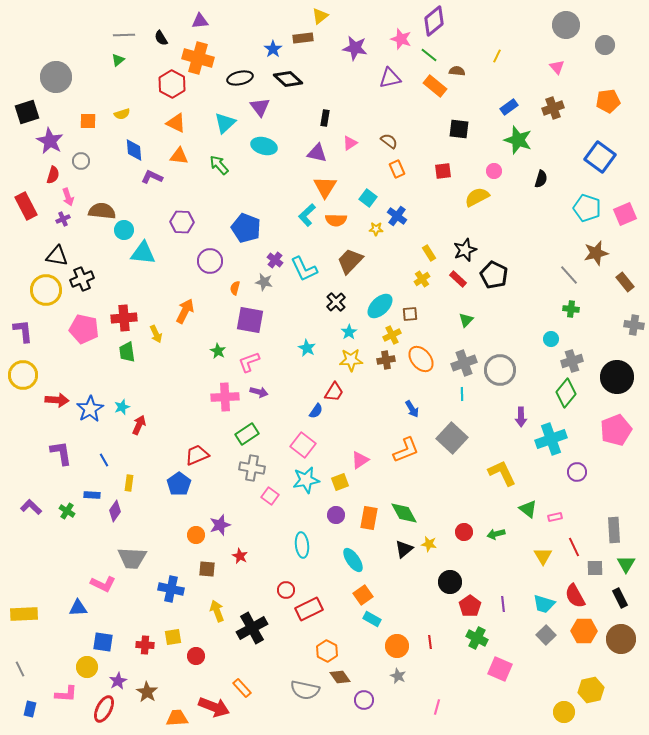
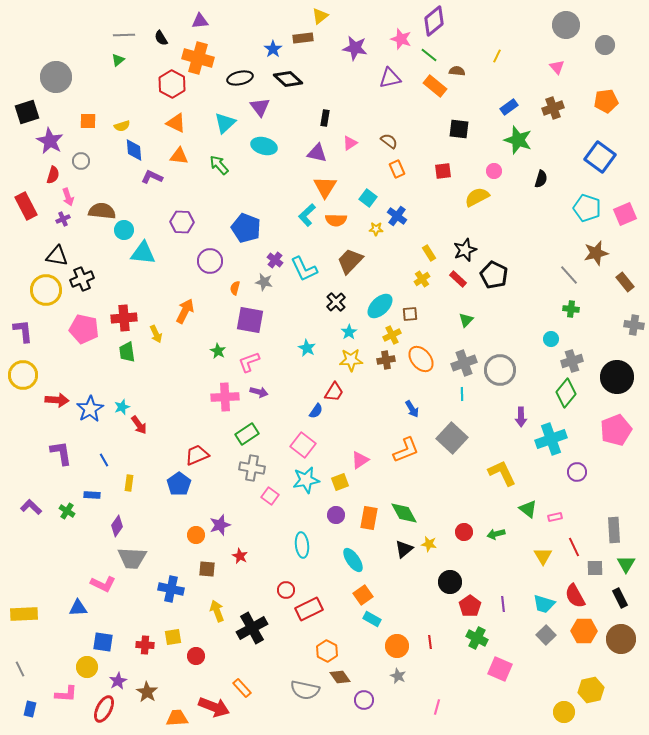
orange pentagon at (608, 101): moved 2 px left
yellow semicircle at (122, 114): moved 12 px down
red arrow at (139, 425): rotated 120 degrees clockwise
purple diamond at (115, 511): moved 2 px right, 15 px down
